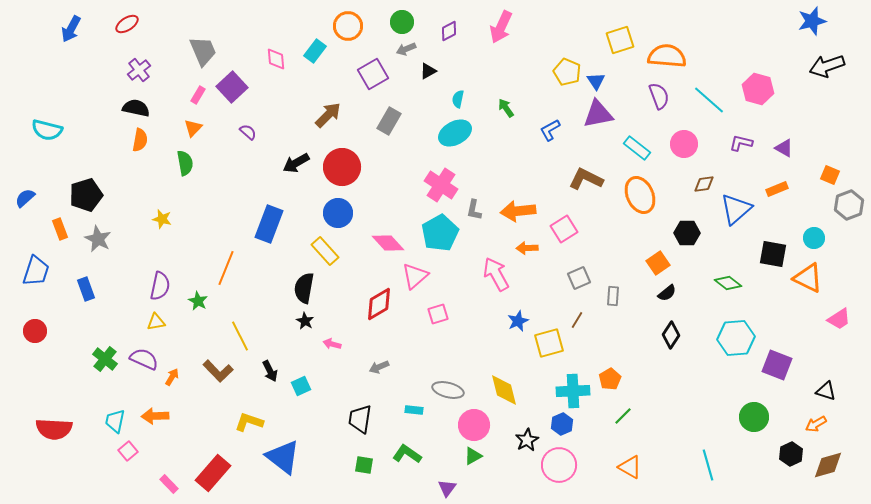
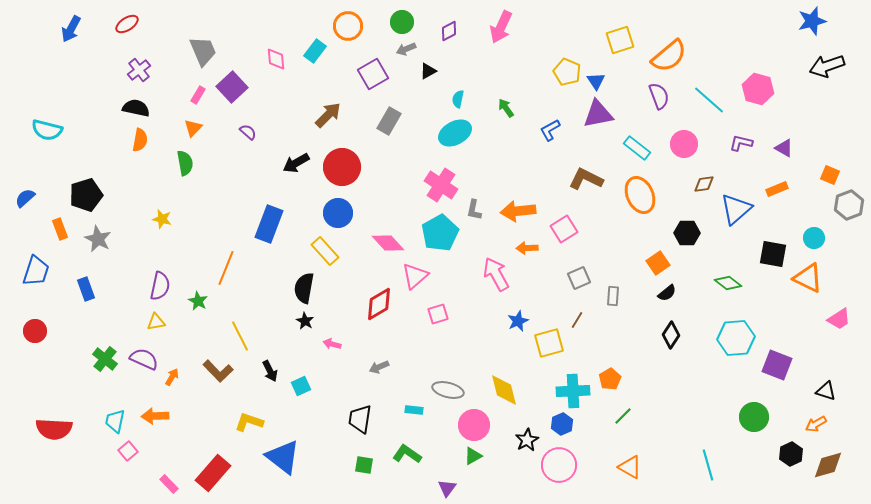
orange semicircle at (667, 56): moved 2 px right; rotated 135 degrees clockwise
